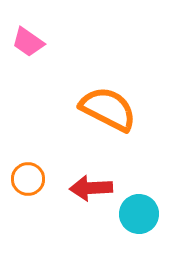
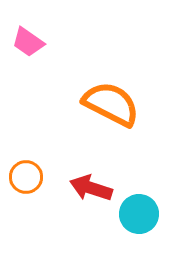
orange semicircle: moved 3 px right, 5 px up
orange circle: moved 2 px left, 2 px up
red arrow: rotated 21 degrees clockwise
